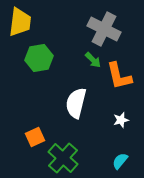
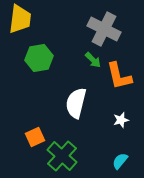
yellow trapezoid: moved 3 px up
green cross: moved 1 px left, 2 px up
